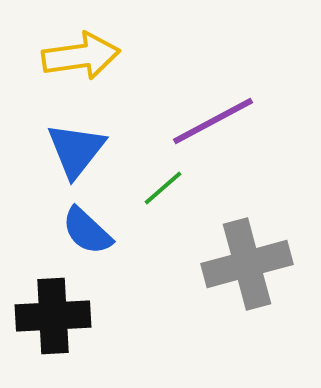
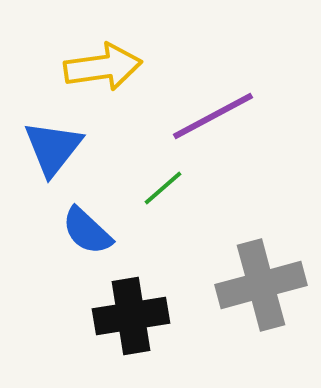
yellow arrow: moved 22 px right, 11 px down
purple line: moved 5 px up
blue triangle: moved 23 px left, 2 px up
gray cross: moved 14 px right, 21 px down
black cross: moved 78 px right; rotated 6 degrees counterclockwise
